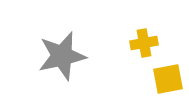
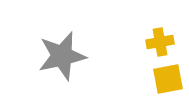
yellow cross: moved 16 px right, 1 px up
